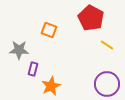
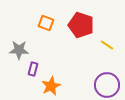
red pentagon: moved 10 px left, 7 px down; rotated 10 degrees counterclockwise
orange square: moved 3 px left, 7 px up
purple circle: moved 1 px down
